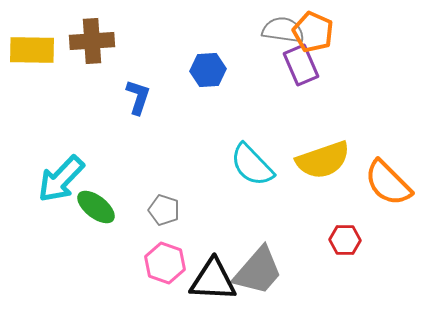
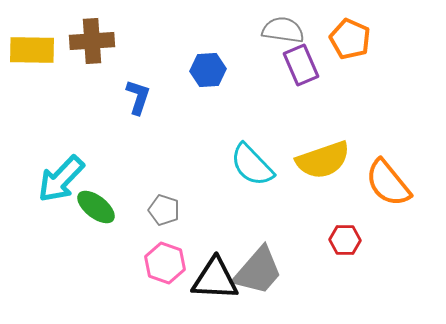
orange pentagon: moved 37 px right, 7 px down
orange semicircle: rotated 6 degrees clockwise
black triangle: moved 2 px right, 1 px up
